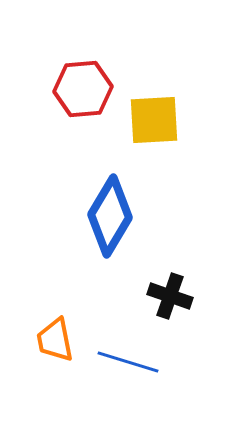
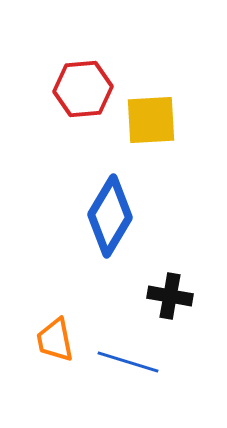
yellow square: moved 3 px left
black cross: rotated 9 degrees counterclockwise
